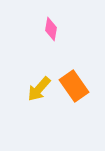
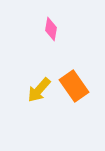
yellow arrow: moved 1 px down
